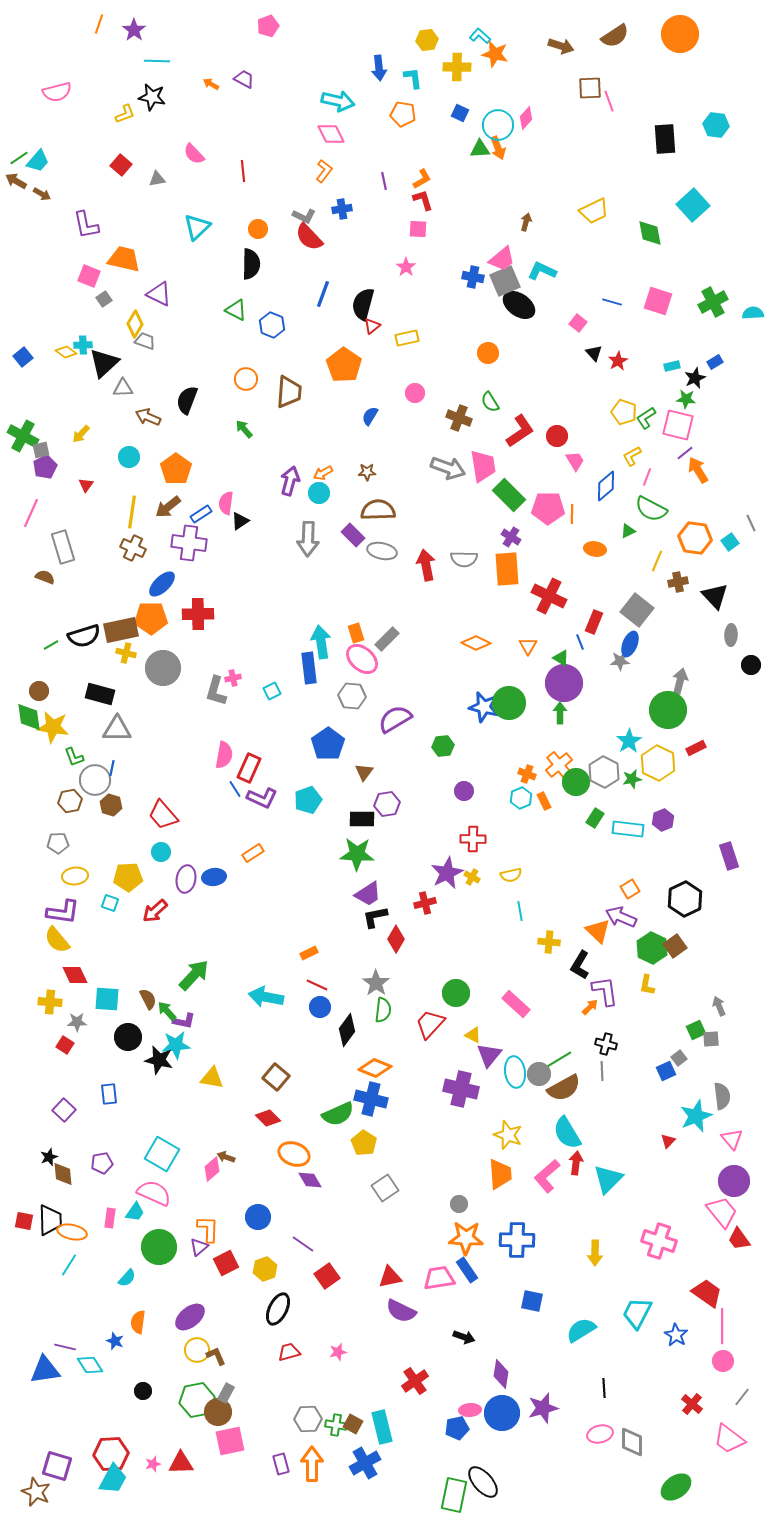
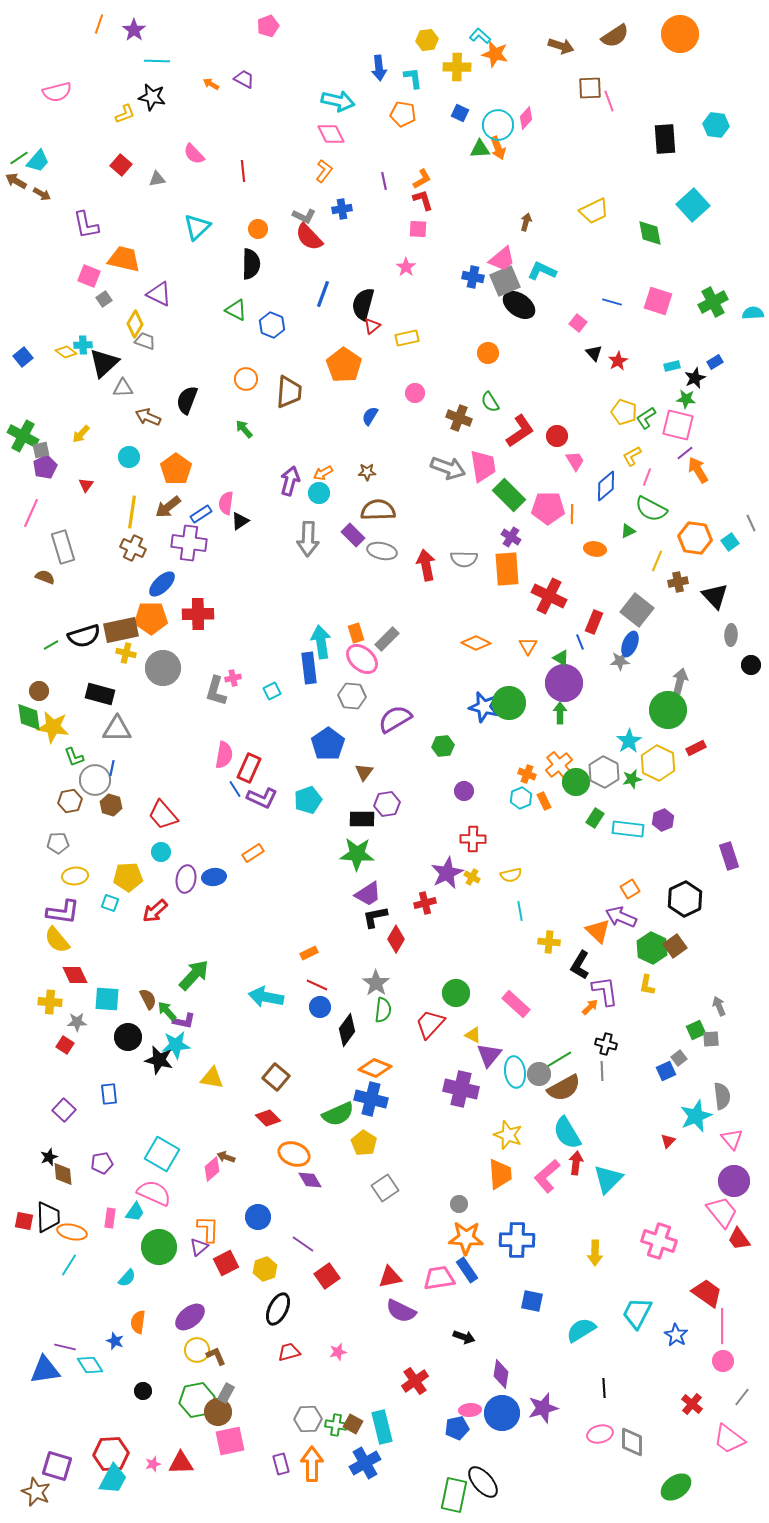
black trapezoid at (50, 1220): moved 2 px left, 3 px up
